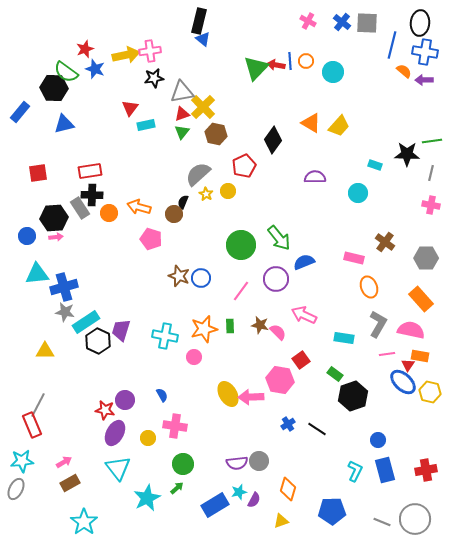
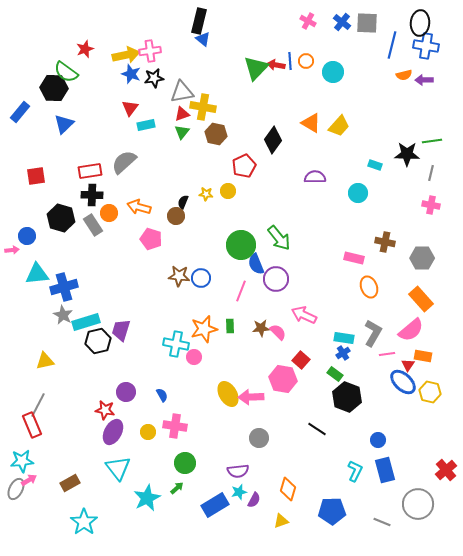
blue cross at (425, 52): moved 1 px right, 6 px up
blue star at (95, 69): moved 36 px right, 5 px down
orange semicircle at (404, 71): moved 4 px down; rotated 126 degrees clockwise
yellow cross at (203, 107): rotated 35 degrees counterclockwise
blue triangle at (64, 124): rotated 30 degrees counterclockwise
red square at (38, 173): moved 2 px left, 3 px down
gray semicircle at (198, 174): moved 74 px left, 12 px up
yellow star at (206, 194): rotated 24 degrees counterclockwise
gray rectangle at (80, 208): moved 13 px right, 17 px down
brown circle at (174, 214): moved 2 px right, 2 px down
black hexagon at (54, 218): moved 7 px right; rotated 20 degrees clockwise
pink arrow at (56, 237): moved 44 px left, 13 px down
brown cross at (385, 242): rotated 24 degrees counterclockwise
gray hexagon at (426, 258): moved 4 px left
blue semicircle at (304, 262): moved 48 px left, 2 px down; rotated 90 degrees counterclockwise
brown star at (179, 276): rotated 15 degrees counterclockwise
pink line at (241, 291): rotated 15 degrees counterclockwise
gray star at (65, 312): moved 2 px left, 3 px down; rotated 18 degrees clockwise
cyan rectangle at (86, 322): rotated 16 degrees clockwise
gray L-shape at (378, 324): moved 5 px left, 9 px down
brown star at (260, 325): moved 1 px right, 3 px down; rotated 18 degrees counterclockwise
pink semicircle at (411, 330): rotated 128 degrees clockwise
cyan cross at (165, 336): moved 11 px right, 8 px down
black hexagon at (98, 341): rotated 20 degrees clockwise
yellow triangle at (45, 351): moved 10 px down; rotated 12 degrees counterclockwise
orange rectangle at (420, 356): moved 3 px right
red square at (301, 360): rotated 12 degrees counterclockwise
pink hexagon at (280, 380): moved 3 px right, 1 px up
black hexagon at (353, 396): moved 6 px left, 1 px down; rotated 20 degrees counterclockwise
purple circle at (125, 400): moved 1 px right, 8 px up
blue cross at (288, 424): moved 55 px right, 71 px up
purple ellipse at (115, 433): moved 2 px left, 1 px up
yellow circle at (148, 438): moved 6 px up
gray circle at (259, 461): moved 23 px up
pink arrow at (64, 462): moved 35 px left, 18 px down
purple semicircle at (237, 463): moved 1 px right, 8 px down
green circle at (183, 464): moved 2 px right, 1 px up
red cross at (426, 470): moved 20 px right; rotated 30 degrees counterclockwise
gray circle at (415, 519): moved 3 px right, 15 px up
